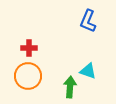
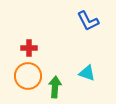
blue L-shape: rotated 50 degrees counterclockwise
cyan triangle: moved 1 px left, 2 px down
green arrow: moved 15 px left
